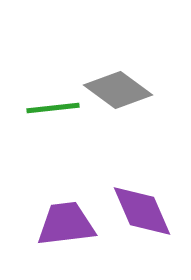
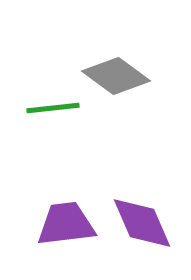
gray diamond: moved 2 px left, 14 px up
purple diamond: moved 12 px down
